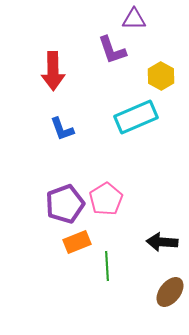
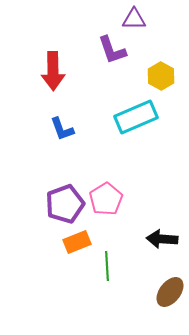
black arrow: moved 3 px up
